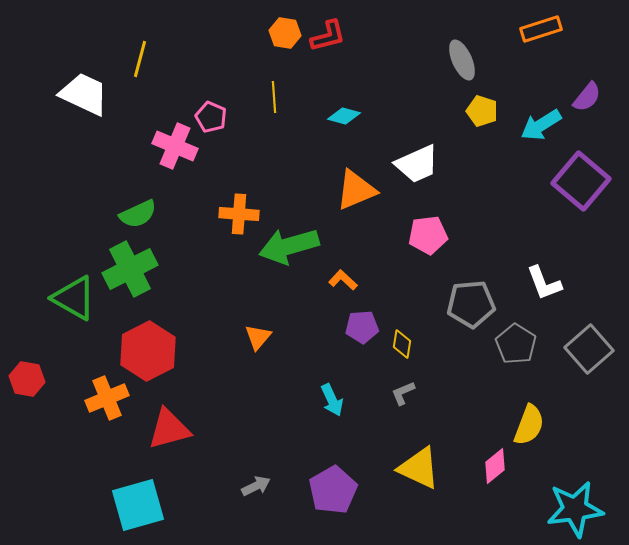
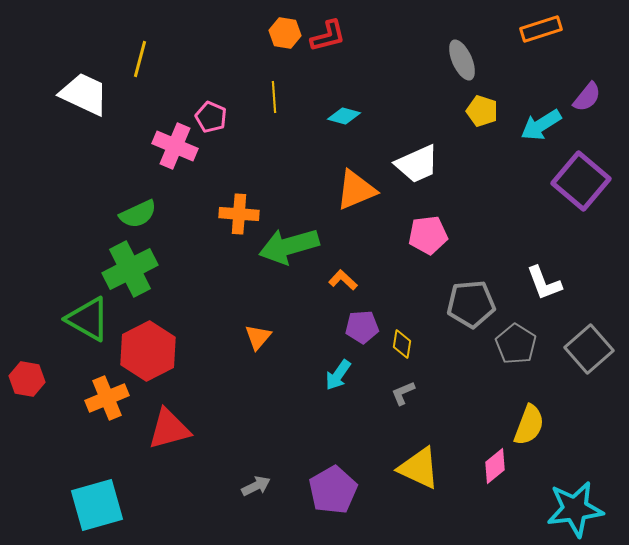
green triangle at (74, 298): moved 14 px right, 21 px down
cyan arrow at (332, 400): moved 6 px right, 25 px up; rotated 60 degrees clockwise
cyan square at (138, 505): moved 41 px left
